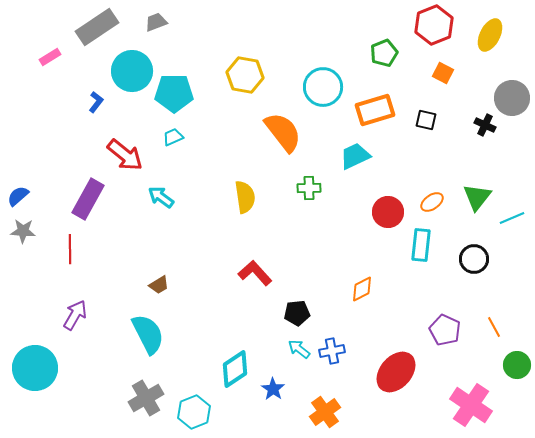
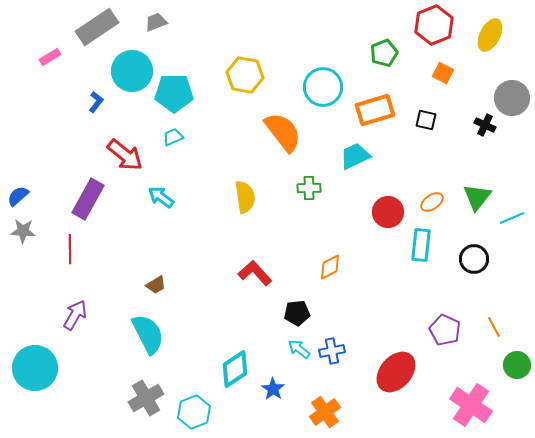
brown trapezoid at (159, 285): moved 3 px left
orange diamond at (362, 289): moved 32 px left, 22 px up
